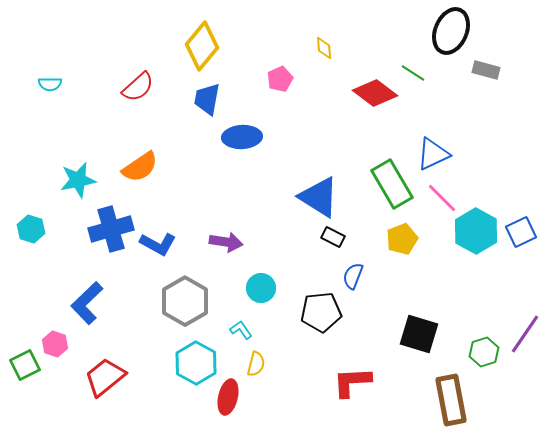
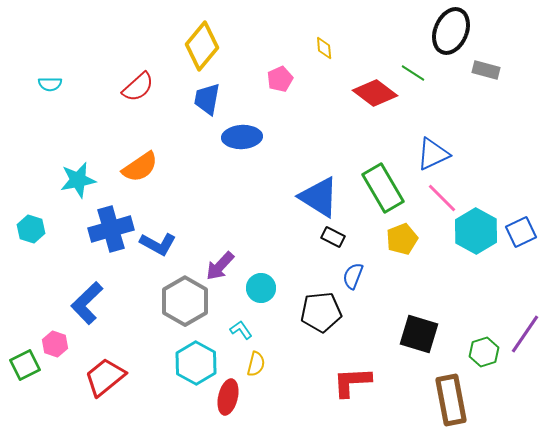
green rectangle at (392, 184): moved 9 px left, 4 px down
purple arrow at (226, 242): moved 6 px left, 24 px down; rotated 124 degrees clockwise
